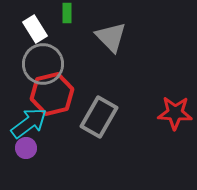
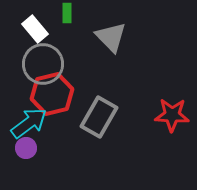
white rectangle: rotated 8 degrees counterclockwise
red star: moved 3 px left, 2 px down
